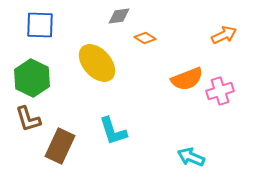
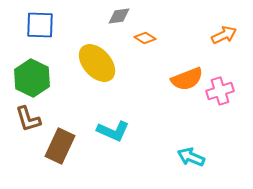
cyan L-shape: rotated 48 degrees counterclockwise
